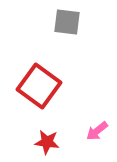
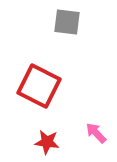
red square: rotated 9 degrees counterclockwise
pink arrow: moved 1 px left, 2 px down; rotated 85 degrees clockwise
